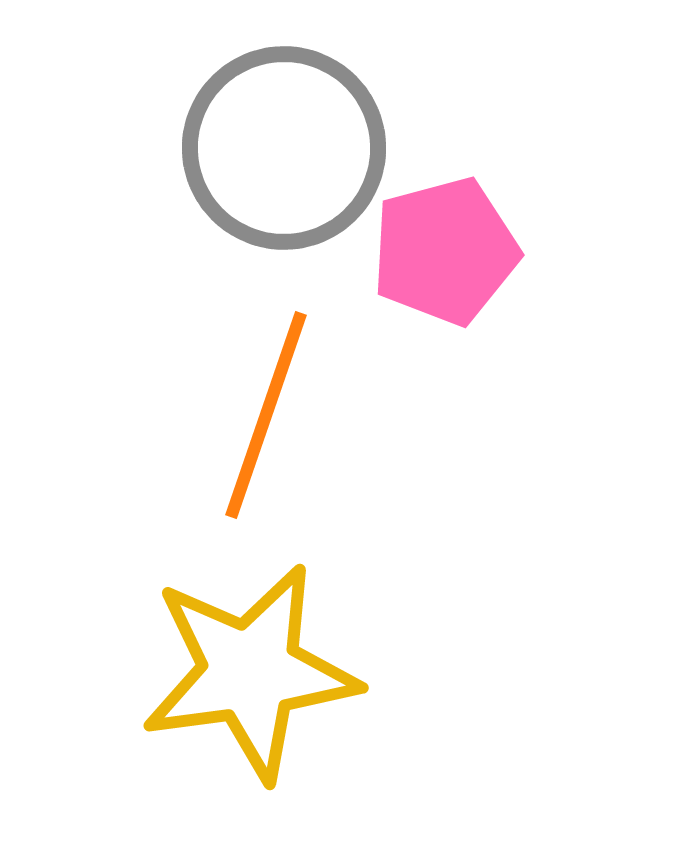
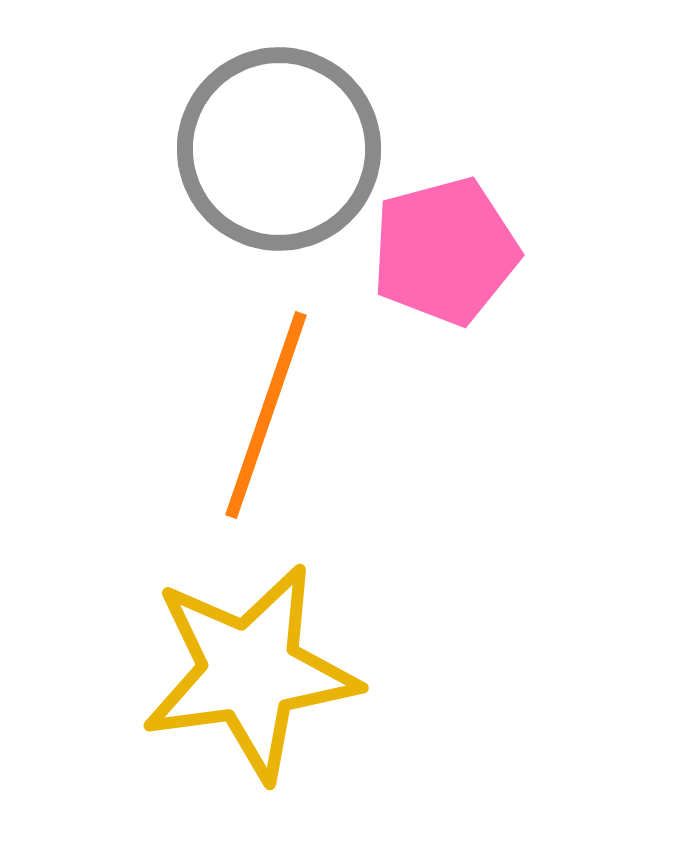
gray circle: moved 5 px left, 1 px down
